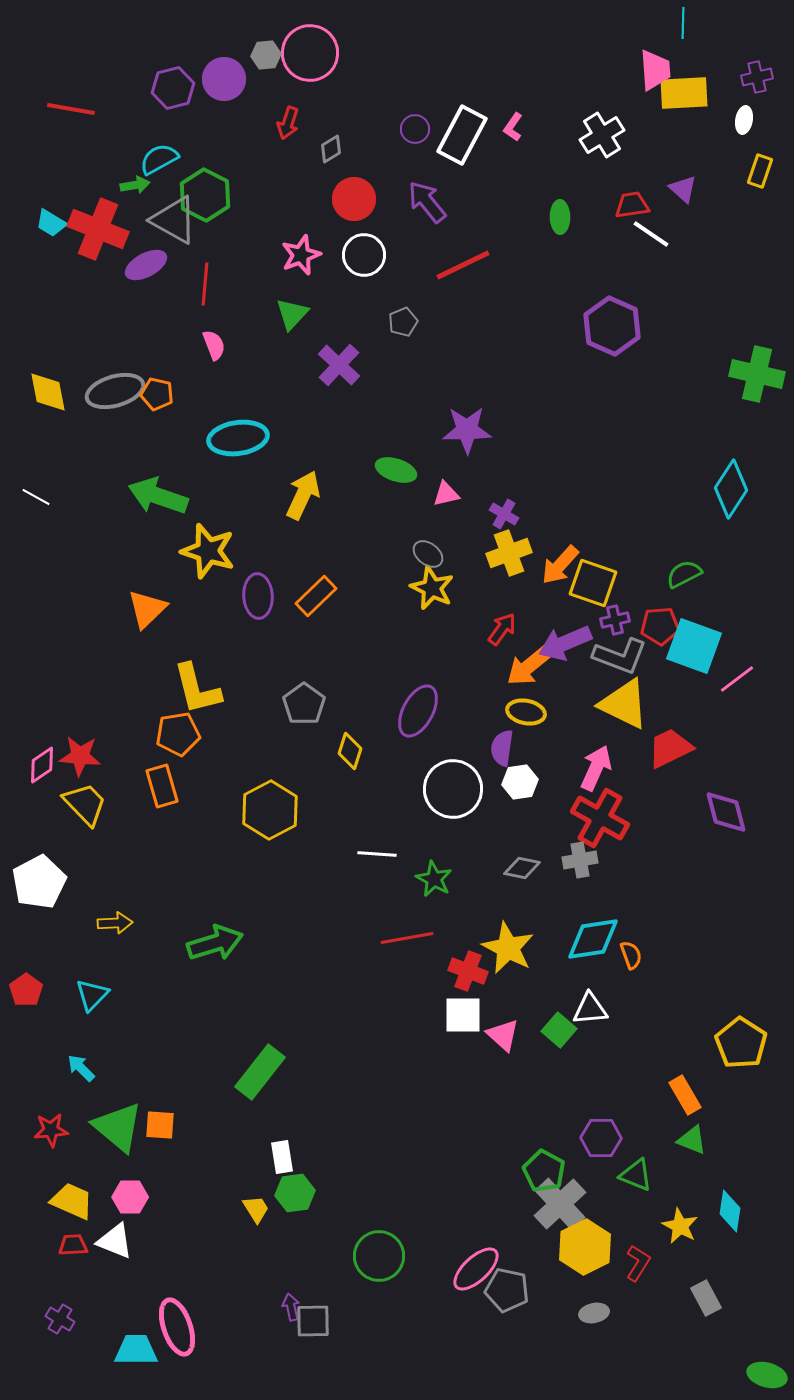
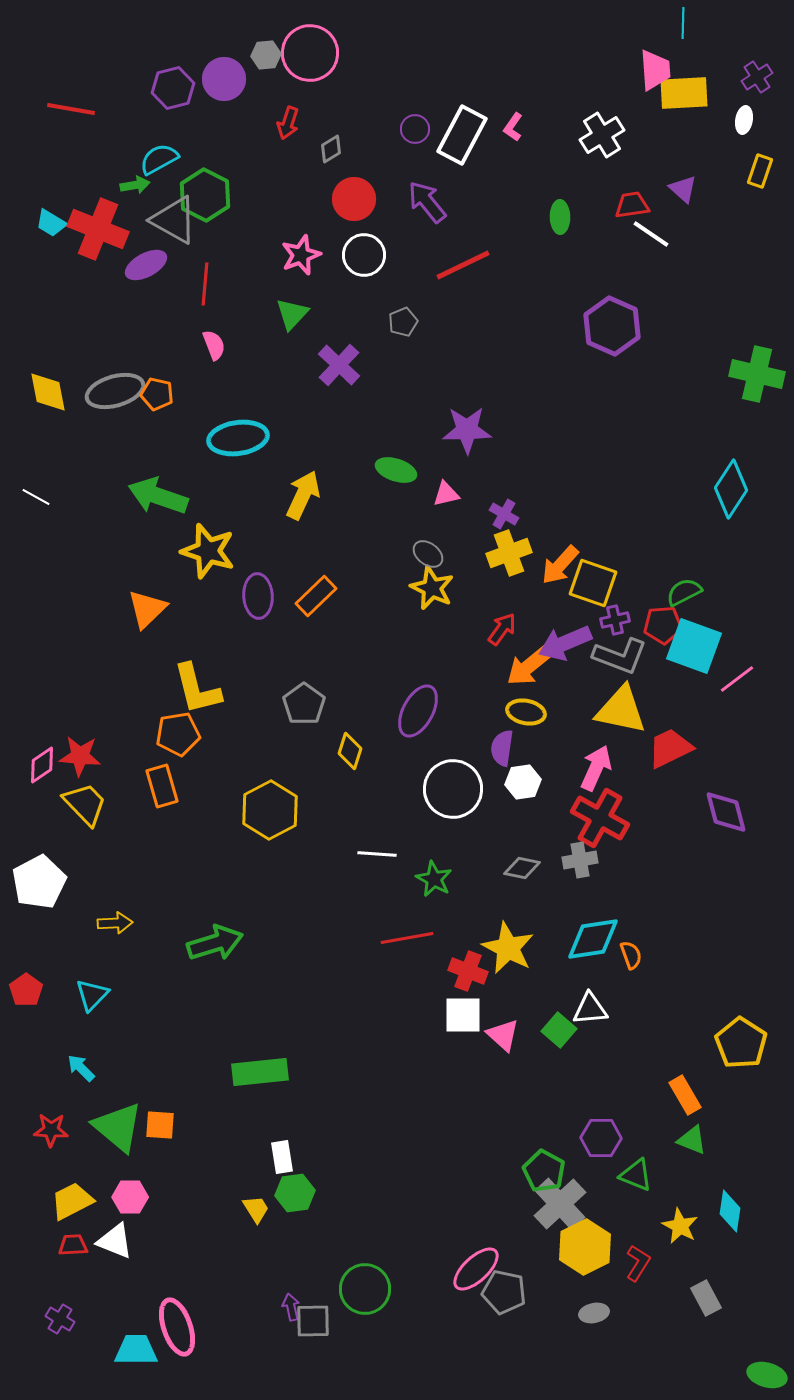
purple cross at (757, 77): rotated 20 degrees counterclockwise
green semicircle at (684, 574): moved 18 px down
red pentagon at (660, 626): moved 3 px right, 1 px up
yellow triangle at (624, 704): moved 3 px left, 6 px down; rotated 14 degrees counterclockwise
white hexagon at (520, 782): moved 3 px right
green rectangle at (260, 1072): rotated 46 degrees clockwise
red star at (51, 1130): rotated 8 degrees clockwise
yellow trapezoid at (72, 1201): rotated 51 degrees counterclockwise
green circle at (379, 1256): moved 14 px left, 33 px down
gray pentagon at (507, 1290): moved 3 px left, 2 px down
